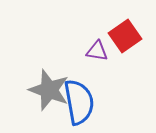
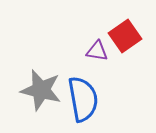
gray star: moved 8 px left; rotated 6 degrees counterclockwise
blue semicircle: moved 4 px right, 3 px up
